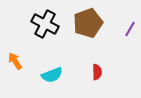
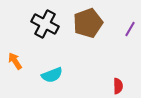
red semicircle: moved 21 px right, 14 px down
